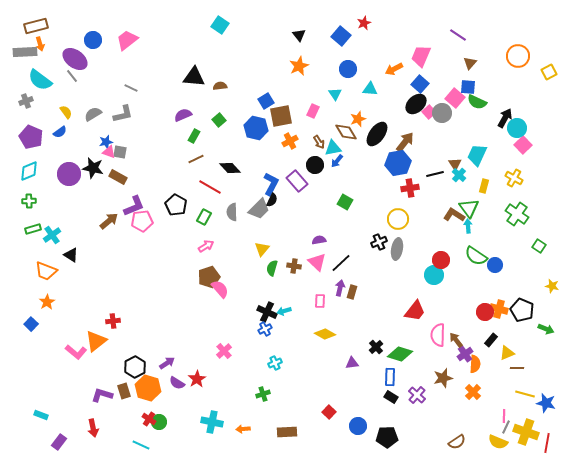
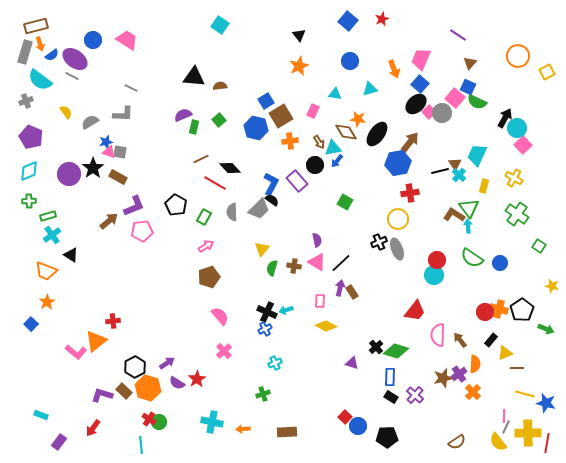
red star at (364, 23): moved 18 px right, 4 px up
blue square at (341, 36): moved 7 px right, 15 px up
pink trapezoid at (127, 40): rotated 70 degrees clockwise
gray rectangle at (25, 52): rotated 70 degrees counterclockwise
pink trapezoid at (421, 56): moved 3 px down
blue circle at (348, 69): moved 2 px right, 8 px up
orange arrow at (394, 69): rotated 84 degrees counterclockwise
yellow square at (549, 72): moved 2 px left
gray line at (72, 76): rotated 24 degrees counterclockwise
blue square at (468, 87): rotated 21 degrees clockwise
cyan triangle at (370, 89): rotated 21 degrees counterclockwise
cyan triangle at (335, 94): rotated 48 degrees counterclockwise
gray semicircle at (93, 114): moved 3 px left, 8 px down
gray L-shape at (123, 114): rotated 15 degrees clockwise
brown square at (281, 116): rotated 20 degrees counterclockwise
orange star at (358, 119): rotated 28 degrees clockwise
blue semicircle at (60, 132): moved 8 px left, 77 px up
green rectangle at (194, 136): moved 9 px up; rotated 16 degrees counterclockwise
orange cross at (290, 141): rotated 21 degrees clockwise
brown arrow at (405, 142): moved 5 px right
brown line at (196, 159): moved 5 px right
black star at (93, 168): rotated 25 degrees clockwise
black line at (435, 174): moved 5 px right, 3 px up
red line at (210, 187): moved 5 px right, 4 px up
red cross at (410, 188): moved 5 px down
black semicircle at (272, 200): rotated 80 degrees counterclockwise
pink pentagon at (142, 221): moved 10 px down
green rectangle at (33, 229): moved 15 px right, 13 px up
purple semicircle at (319, 240): moved 2 px left; rotated 88 degrees clockwise
gray ellipse at (397, 249): rotated 30 degrees counterclockwise
green semicircle at (476, 256): moved 4 px left, 2 px down
red circle at (441, 260): moved 4 px left
pink triangle at (317, 262): rotated 12 degrees counterclockwise
blue circle at (495, 265): moved 5 px right, 2 px up
pink semicircle at (220, 289): moved 27 px down
brown rectangle at (352, 292): rotated 48 degrees counterclockwise
black pentagon at (522, 310): rotated 15 degrees clockwise
cyan arrow at (284, 311): moved 2 px right, 1 px up
yellow diamond at (325, 334): moved 1 px right, 8 px up
brown arrow at (456, 340): moved 4 px right
yellow triangle at (507, 353): moved 2 px left
green diamond at (400, 354): moved 4 px left, 3 px up
purple cross at (465, 354): moved 6 px left, 20 px down
purple triangle at (352, 363): rotated 24 degrees clockwise
brown rectangle at (124, 391): rotated 28 degrees counterclockwise
purple cross at (417, 395): moved 2 px left
red square at (329, 412): moved 16 px right, 5 px down
red arrow at (93, 428): rotated 48 degrees clockwise
yellow cross at (526, 432): moved 2 px right, 1 px down; rotated 20 degrees counterclockwise
yellow semicircle at (498, 442): rotated 30 degrees clockwise
cyan line at (141, 445): rotated 60 degrees clockwise
